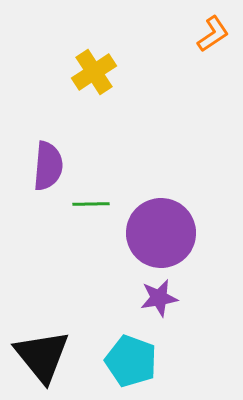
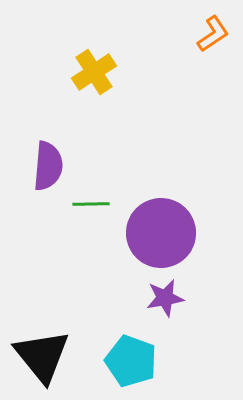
purple star: moved 6 px right
